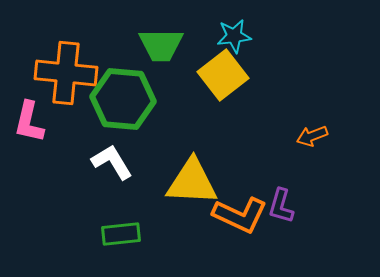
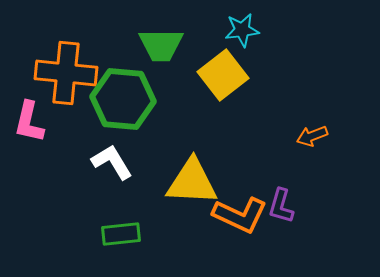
cyan star: moved 8 px right, 6 px up
